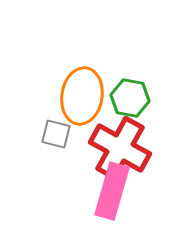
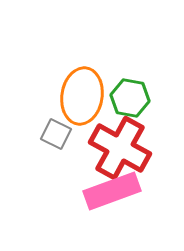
gray square: rotated 12 degrees clockwise
pink rectangle: rotated 54 degrees clockwise
